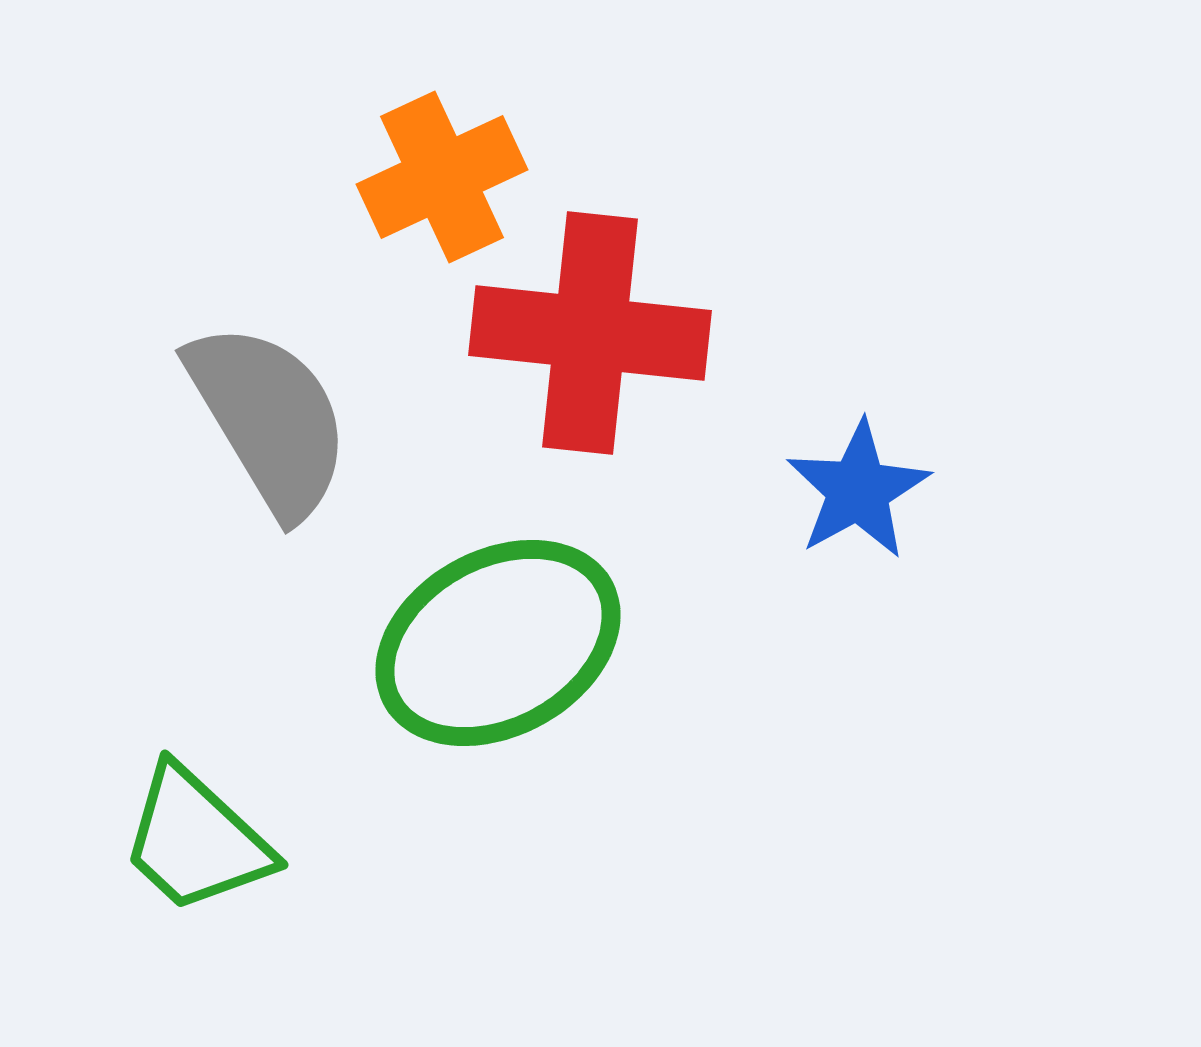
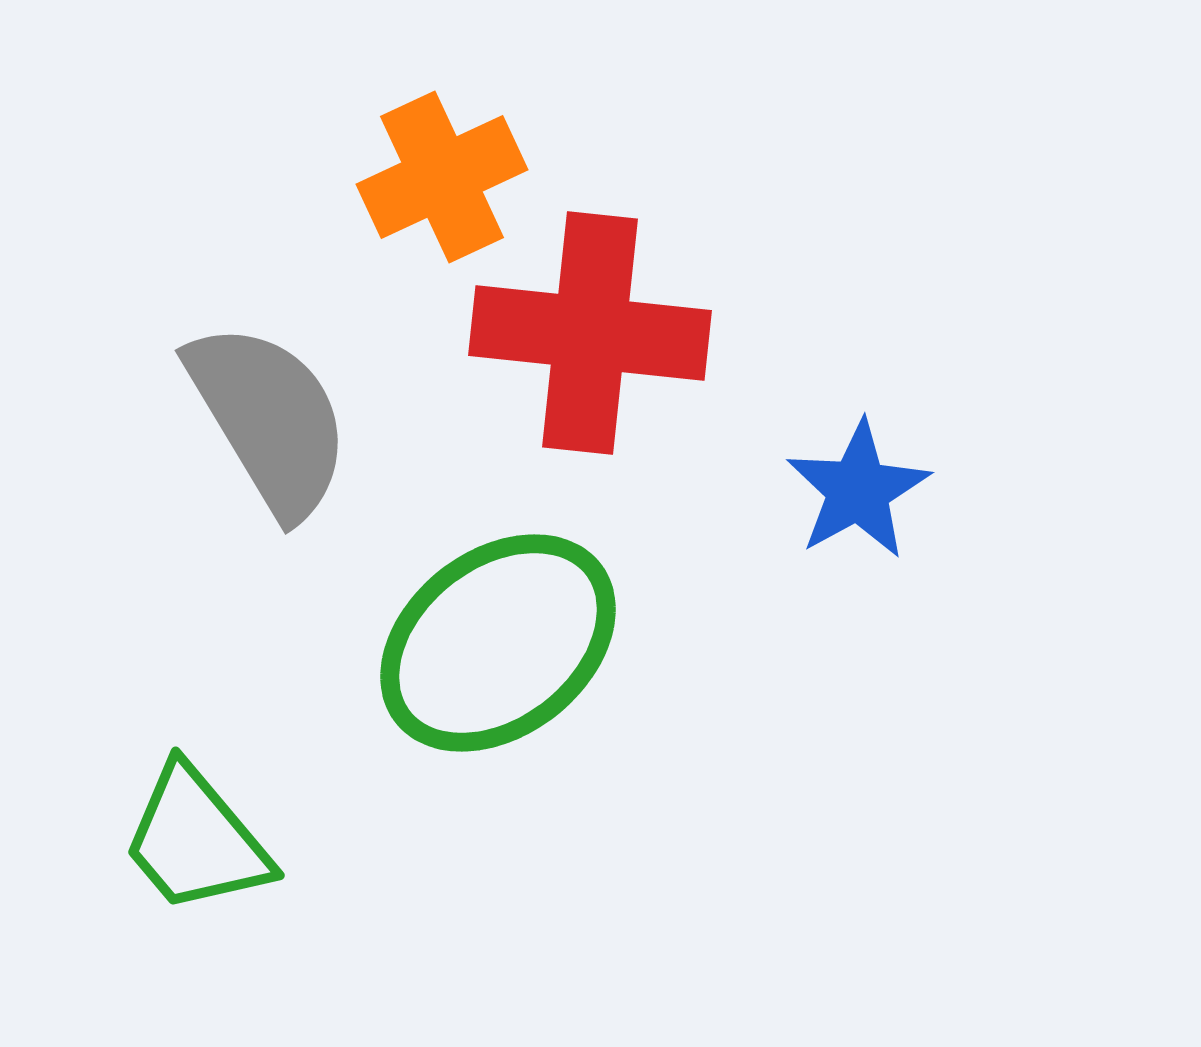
green ellipse: rotated 9 degrees counterclockwise
green trapezoid: rotated 7 degrees clockwise
